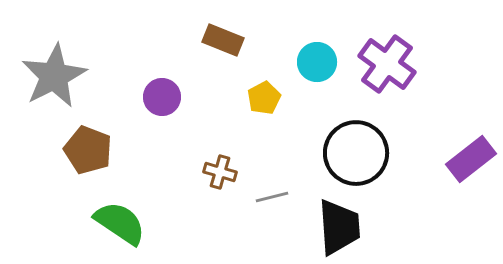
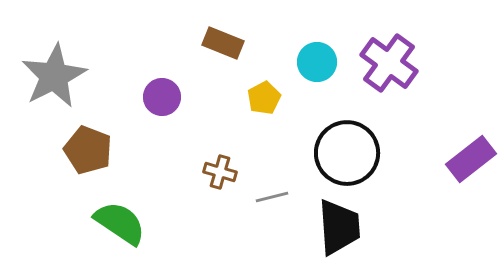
brown rectangle: moved 3 px down
purple cross: moved 2 px right, 1 px up
black circle: moved 9 px left
